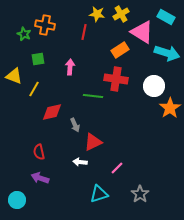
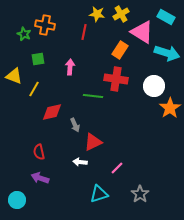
orange rectangle: rotated 24 degrees counterclockwise
